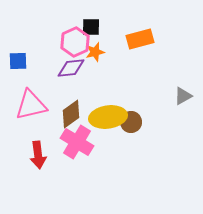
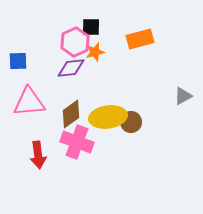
pink triangle: moved 2 px left, 3 px up; rotated 8 degrees clockwise
pink cross: rotated 12 degrees counterclockwise
